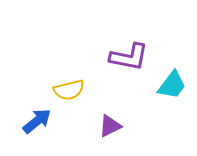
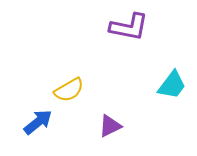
purple L-shape: moved 30 px up
yellow semicircle: rotated 16 degrees counterclockwise
blue arrow: moved 1 px right, 1 px down
